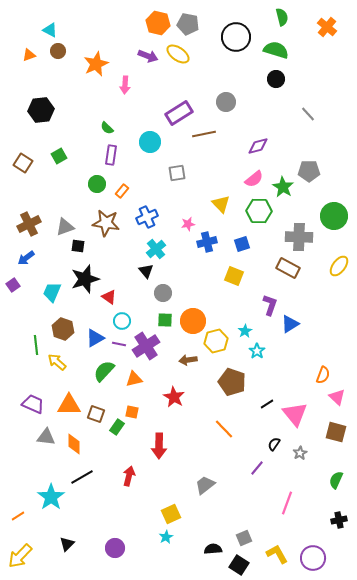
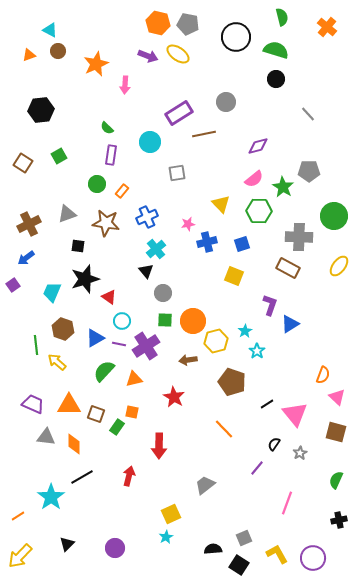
gray triangle at (65, 227): moved 2 px right, 13 px up
